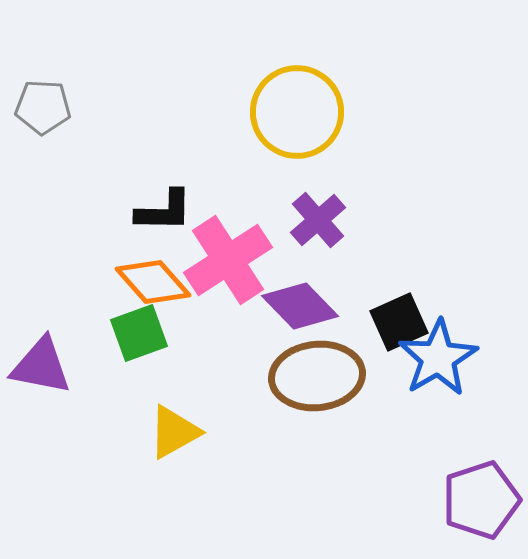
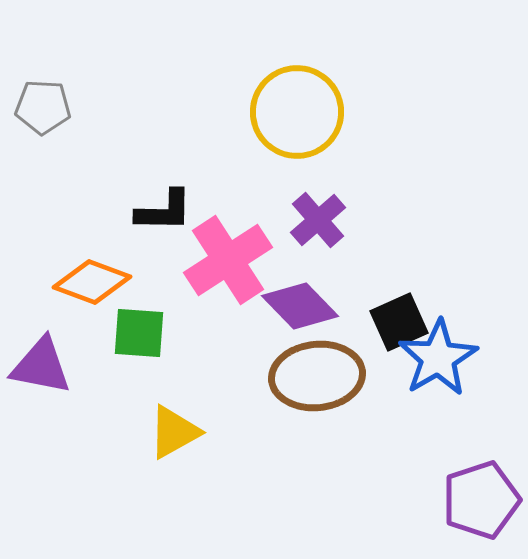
orange diamond: moved 61 px left; rotated 28 degrees counterclockwise
green square: rotated 24 degrees clockwise
